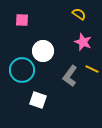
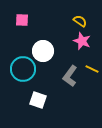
yellow semicircle: moved 1 px right, 7 px down
pink star: moved 1 px left, 1 px up
cyan circle: moved 1 px right, 1 px up
